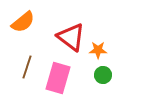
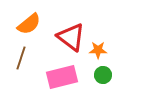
orange semicircle: moved 6 px right, 2 px down
brown line: moved 6 px left, 9 px up
pink rectangle: moved 4 px right, 1 px up; rotated 60 degrees clockwise
